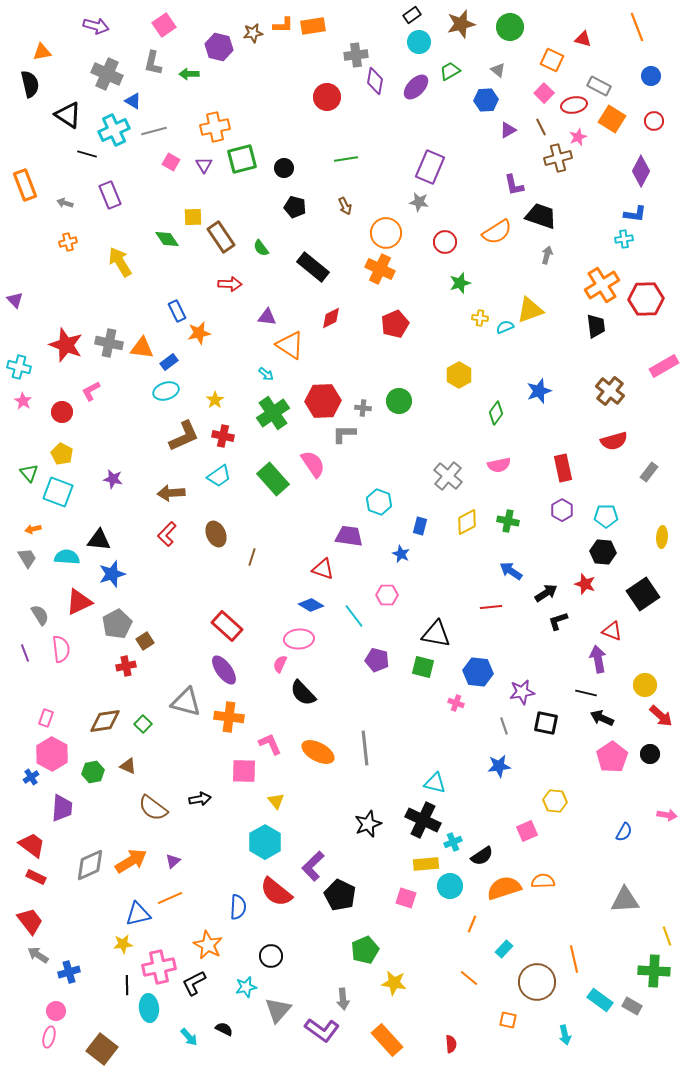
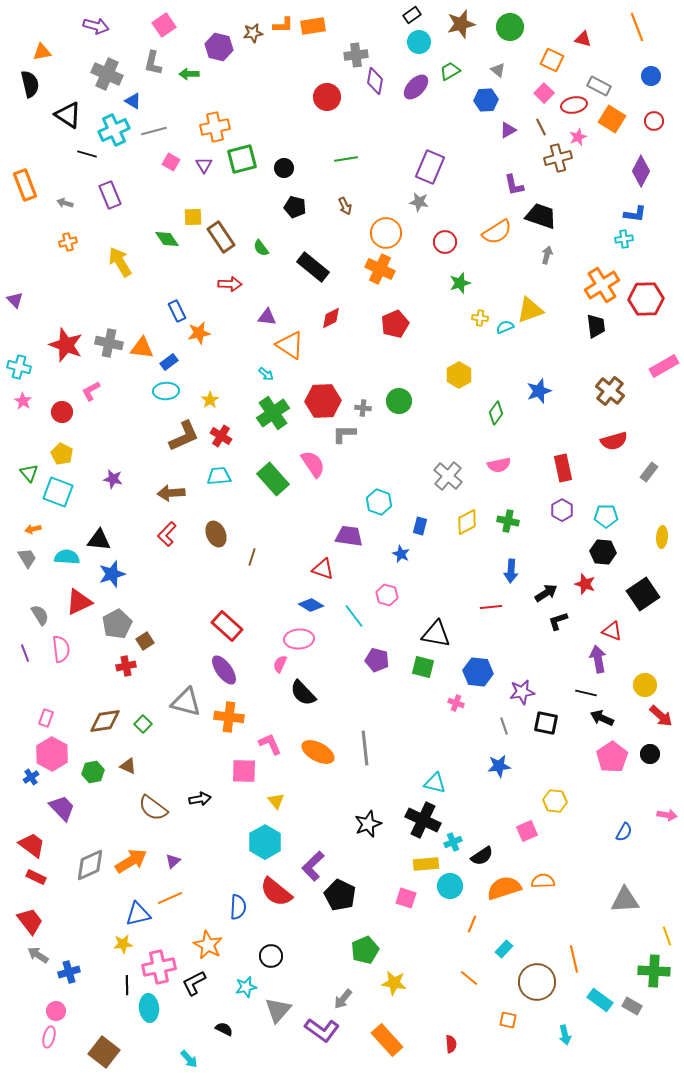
cyan ellipse at (166, 391): rotated 15 degrees clockwise
yellow star at (215, 400): moved 5 px left
red cross at (223, 436): moved 2 px left; rotated 20 degrees clockwise
cyan trapezoid at (219, 476): rotated 150 degrees counterclockwise
blue arrow at (511, 571): rotated 120 degrees counterclockwise
pink hexagon at (387, 595): rotated 15 degrees clockwise
purple trapezoid at (62, 808): rotated 48 degrees counterclockwise
gray arrow at (343, 999): rotated 45 degrees clockwise
cyan arrow at (189, 1037): moved 22 px down
brown square at (102, 1049): moved 2 px right, 3 px down
